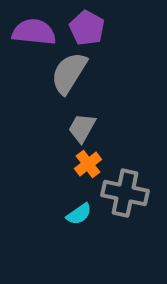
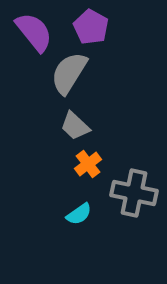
purple pentagon: moved 4 px right, 1 px up
purple semicircle: rotated 45 degrees clockwise
gray trapezoid: moved 7 px left, 2 px up; rotated 76 degrees counterclockwise
gray cross: moved 9 px right
